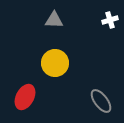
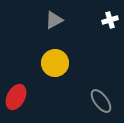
gray triangle: rotated 30 degrees counterclockwise
red ellipse: moved 9 px left
